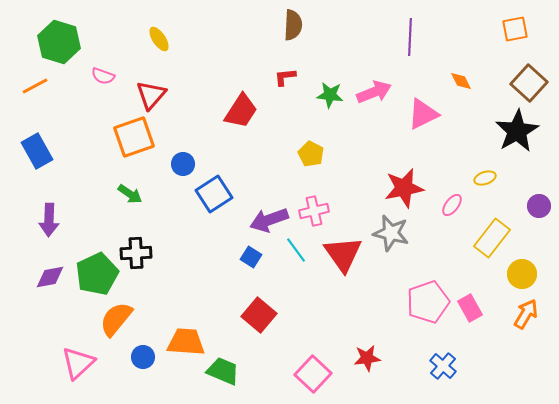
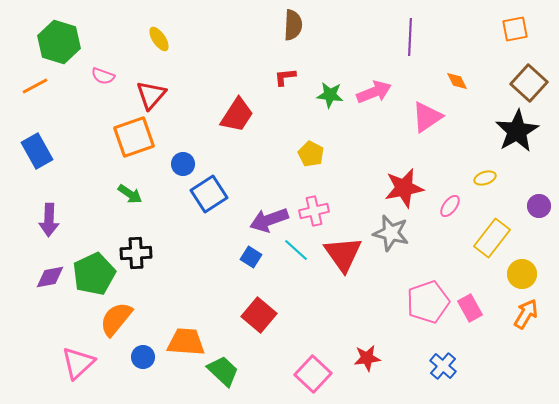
orange diamond at (461, 81): moved 4 px left
red trapezoid at (241, 111): moved 4 px left, 4 px down
pink triangle at (423, 114): moved 4 px right, 3 px down; rotated 8 degrees counterclockwise
blue square at (214, 194): moved 5 px left
pink ellipse at (452, 205): moved 2 px left, 1 px down
cyan line at (296, 250): rotated 12 degrees counterclockwise
green pentagon at (97, 274): moved 3 px left
green trapezoid at (223, 371): rotated 20 degrees clockwise
